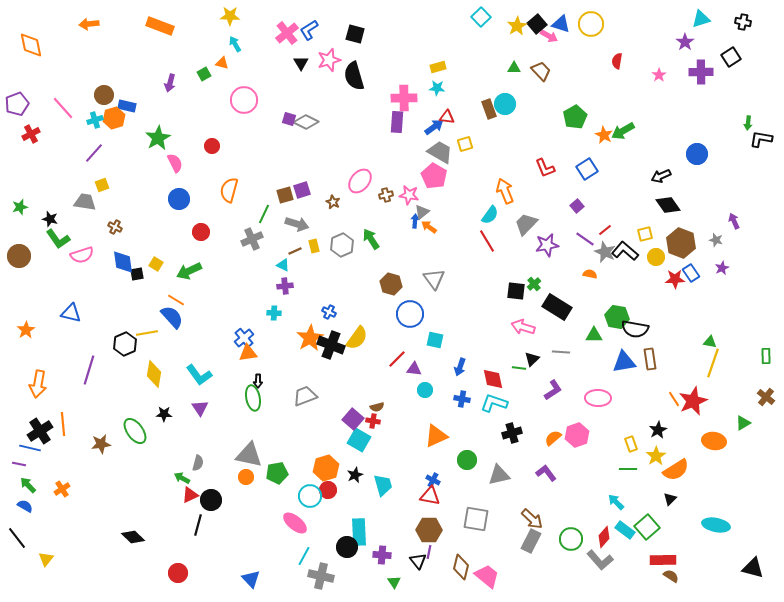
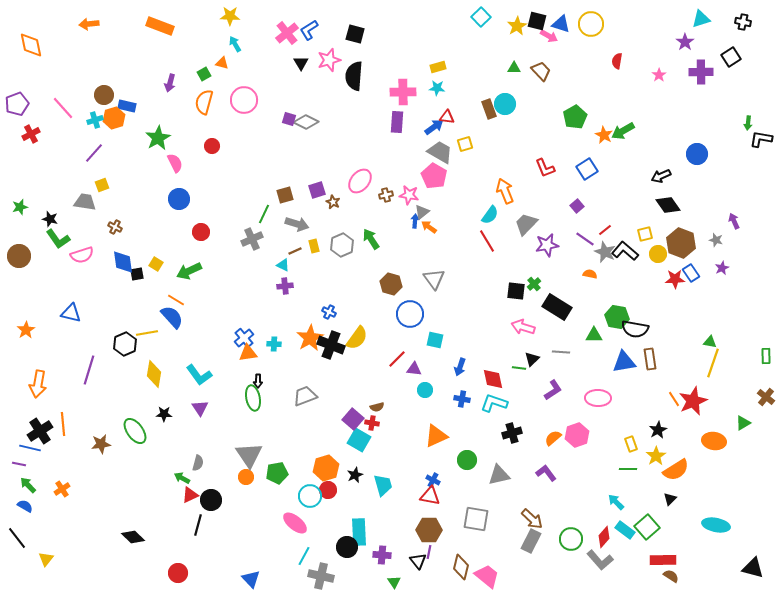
black square at (537, 24): moved 3 px up; rotated 36 degrees counterclockwise
black semicircle at (354, 76): rotated 20 degrees clockwise
pink cross at (404, 98): moved 1 px left, 6 px up
orange semicircle at (229, 190): moved 25 px left, 88 px up
purple square at (302, 190): moved 15 px right
yellow circle at (656, 257): moved 2 px right, 3 px up
cyan cross at (274, 313): moved 31 px down
red cross at (373, 421): moved 1 px left, 2 px down
gray triangle at (249, 455): rotated 44 degrees clockwise
